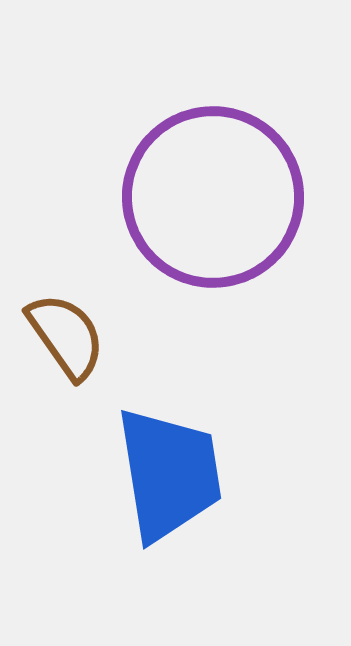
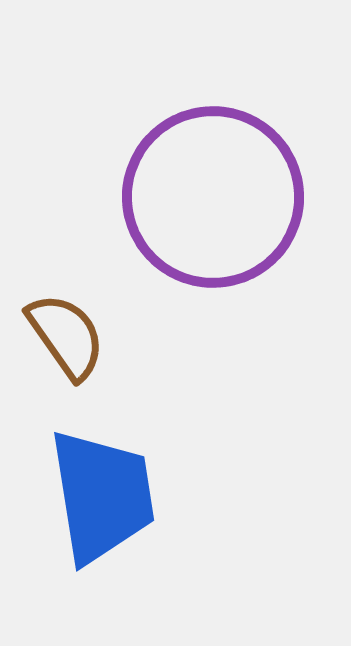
blue trapezoid: moved 67 px left, 22 px down
